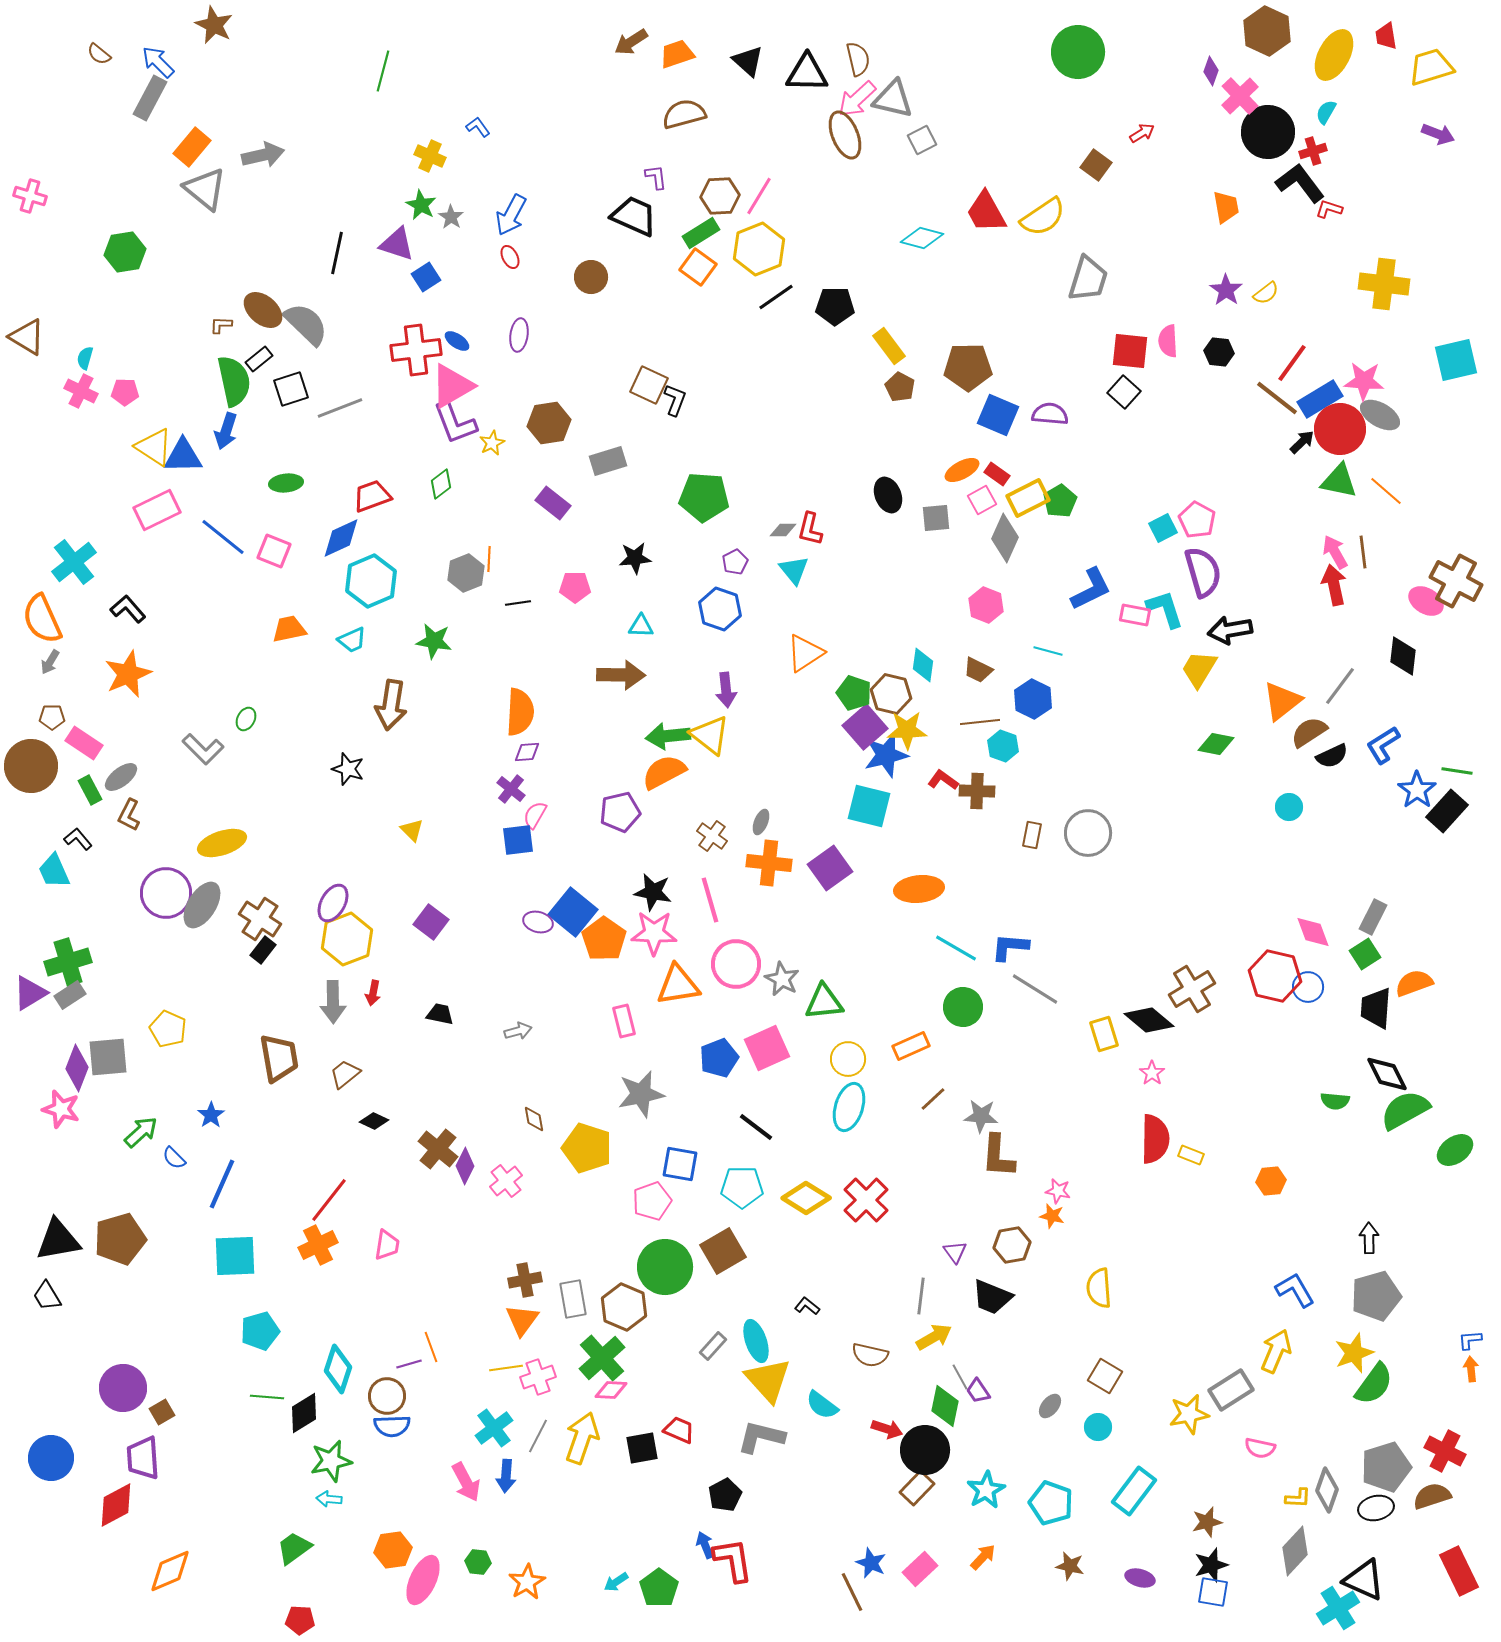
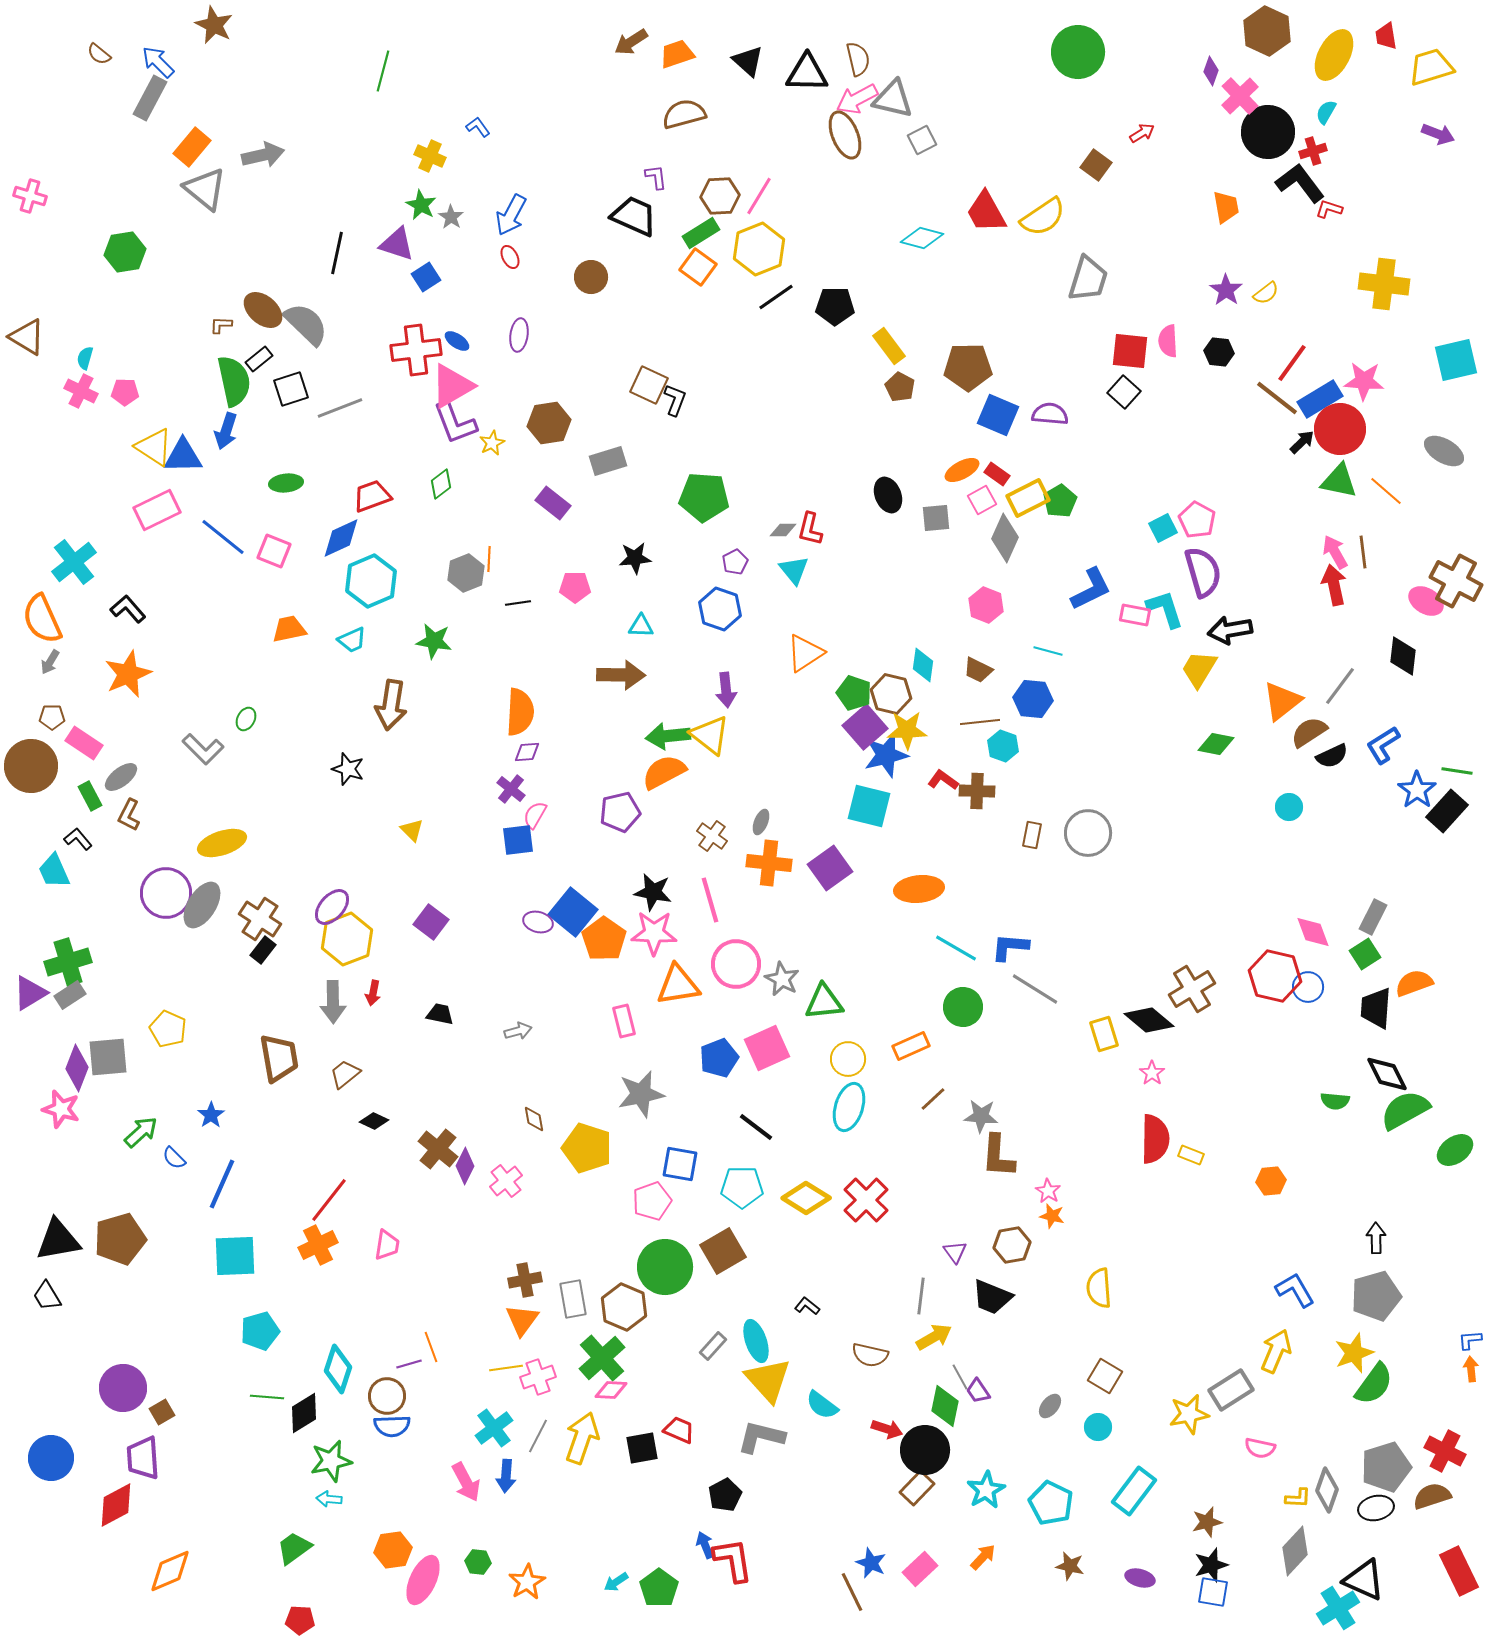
pink arrow at (857, 99): rotated 15 degrees clockwise
gray ellipse at (1380, 415): moved 64 px right, 36 px down
blue hexagon at (1033, 699): rotated 21 degrees counterclockwise
green rectangle at (90, 790): moved 6 px down
purple ellipse at (333, 903): moved 1 px left, 4 px down; rotated 12 degrees clockwise
pink star at (1058, 1191): moved 10 px left; rotated 20 degrees clockwise
black arrow at (1369, 1238): moved 7 px right
cyan pentagon at (1051, 1503): rotated 6 degrees clockwise
